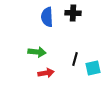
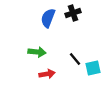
black cross: rotated 21 degrees counterclockwise
blue semicircle: moved 1 px right, 1 px down; rotated 24 degrees clockwise
black line: rotated 56 degrees counterclockwise
red arrow: moved 1 px right, 1 px down
